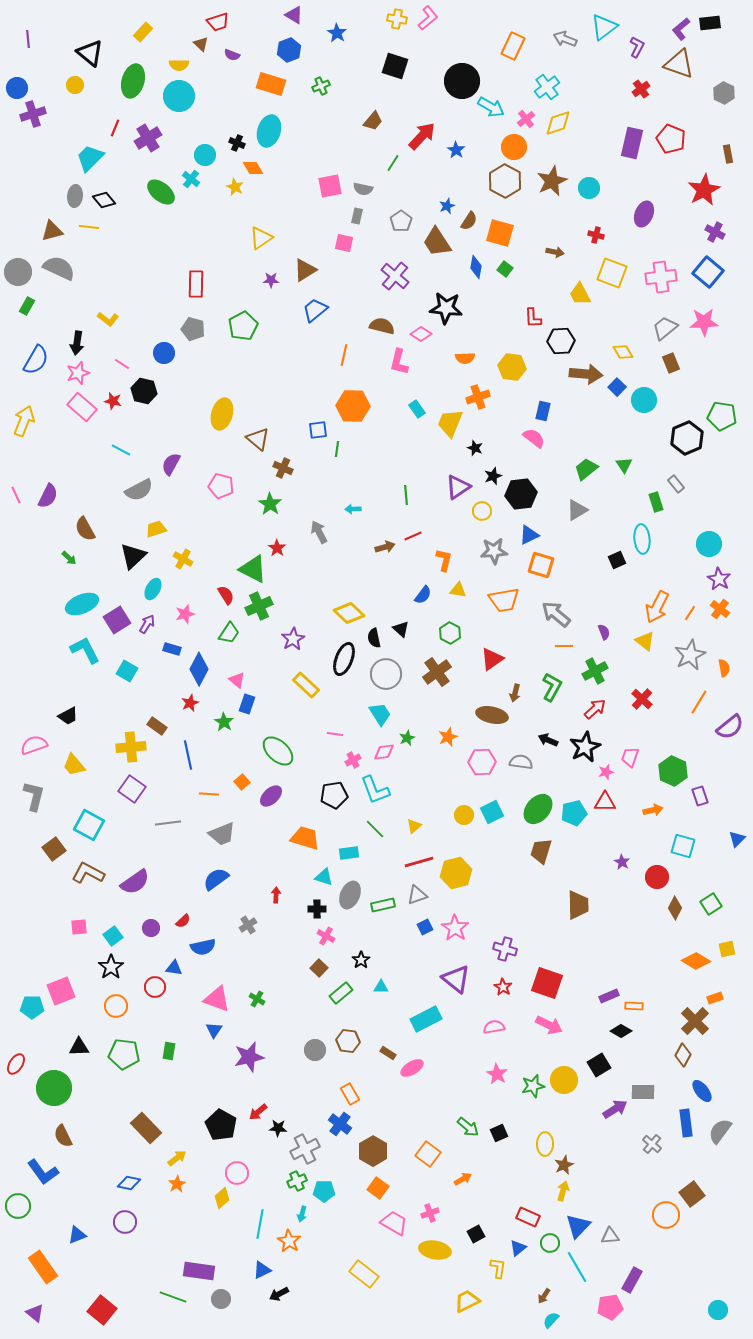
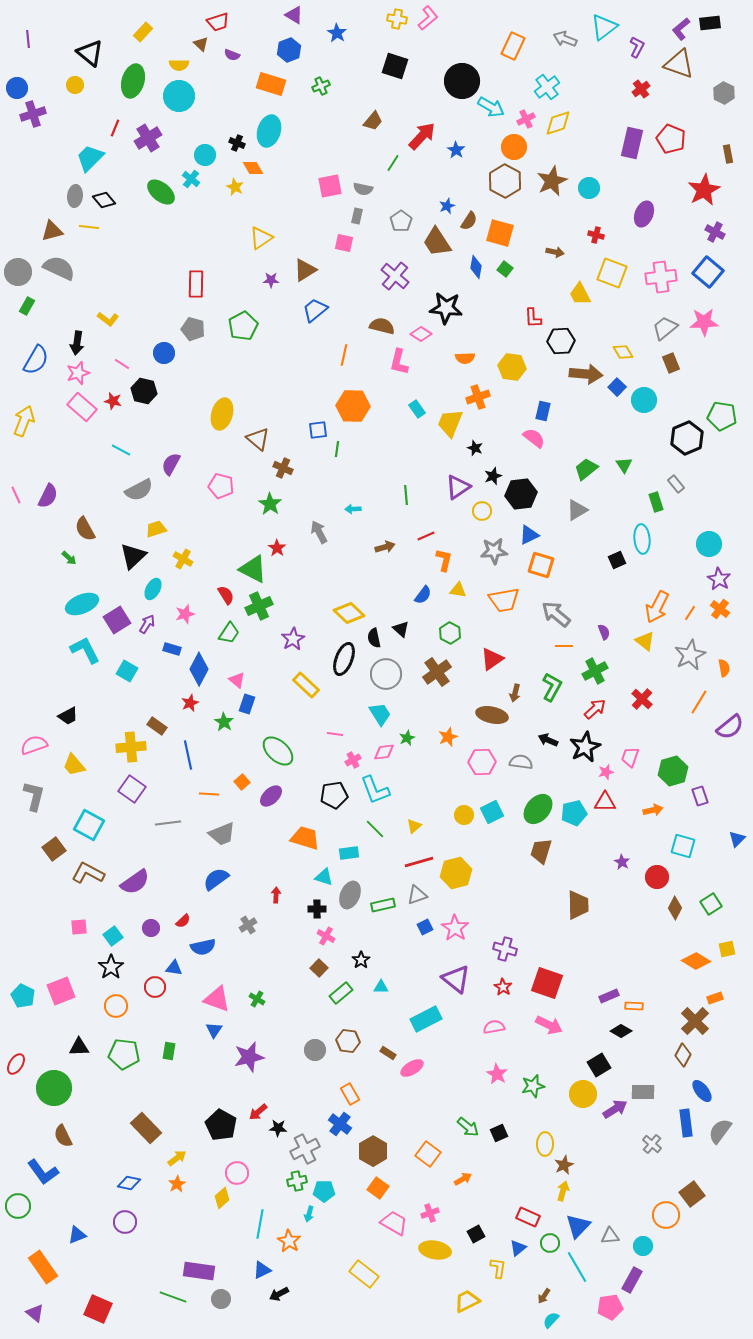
pink cross at (526, 119): rotated 12 degrees clockwise
red line at (413, 536): moved 13 px right
green hexagon at (673, 771): rotated 20 degrees clockwise
cyan pentagon at (32, 1007): moved 9 px left, 11 px up; rotated 25 degrees clockwise
yellow circle at (564, 1080): moved 19 px right, 14 px down
green cross at (297, 1181): rotated 12 degrees clockwise
cyan arrow at (302, 1214): moved 7 px right
red square at (102, 1310): moved 4 px left, 1 px up; rotated 16 degrees counterclockwise
cyan circle at (718, 1310): moved 75 px left, 64 px up
